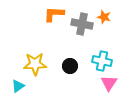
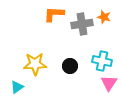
gray cross: rotated 20 degrees counterclockwise
cyan triangle: moved 1 px left, 1 px down
